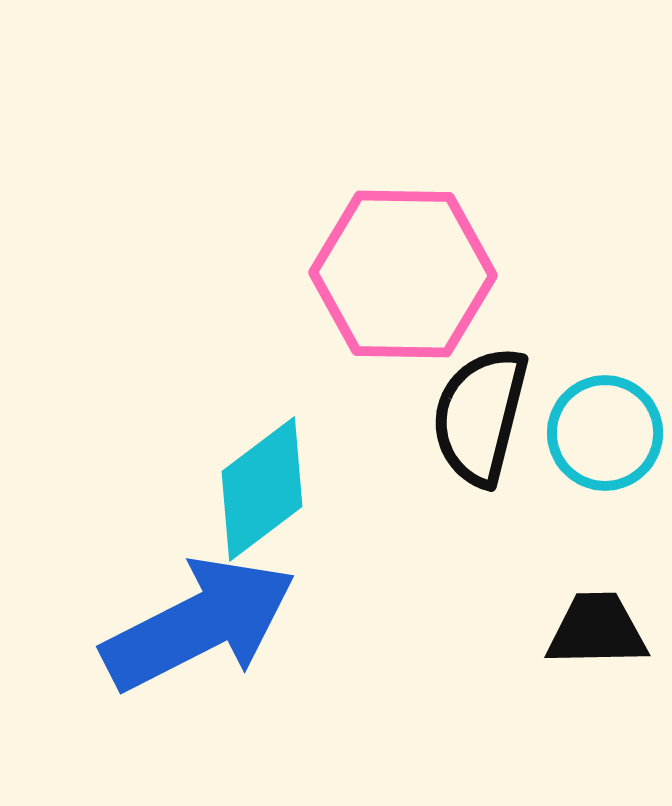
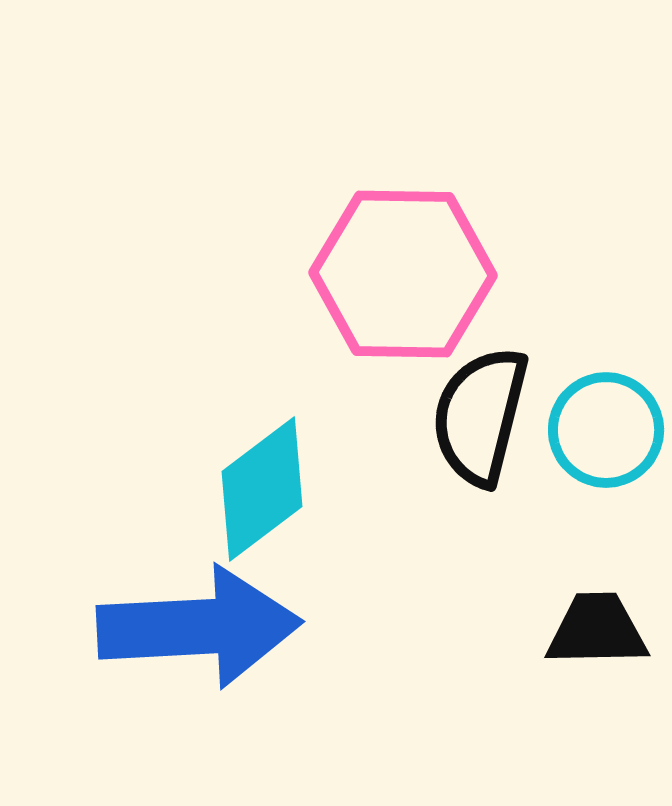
cyan circle: moved 1 px right, 3 px up
blue arrow: moved 3 px down; rotated 24 degrees clockwise
